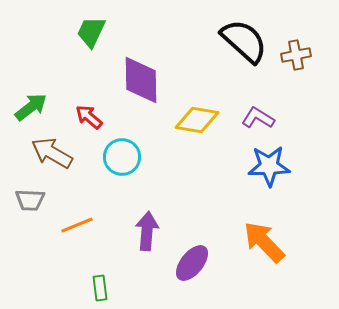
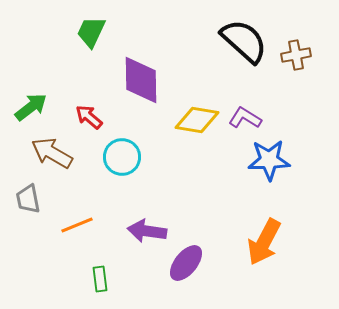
purple L-shape: moved 13 px left
blue star: moved 6 px up
gray trapezoid: moved 2 px left, 1 px up; rotated 76 degrees clockwise
purple arrow: rotated 87 degrees counterclockwise
orange arrow: rotated 108 degrees counterclockwise
purple ellipse: moved 6 px left
green rectangle: moved 9 px up
